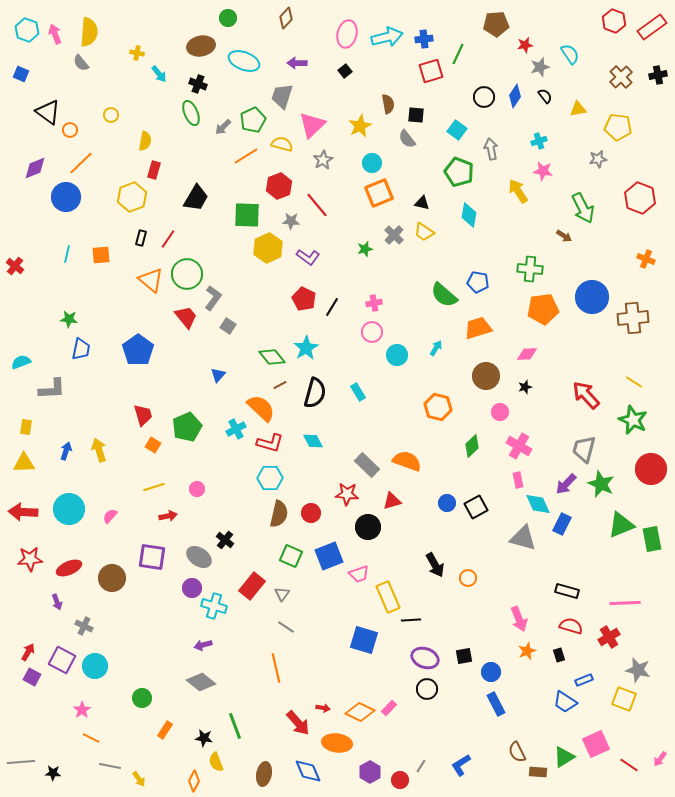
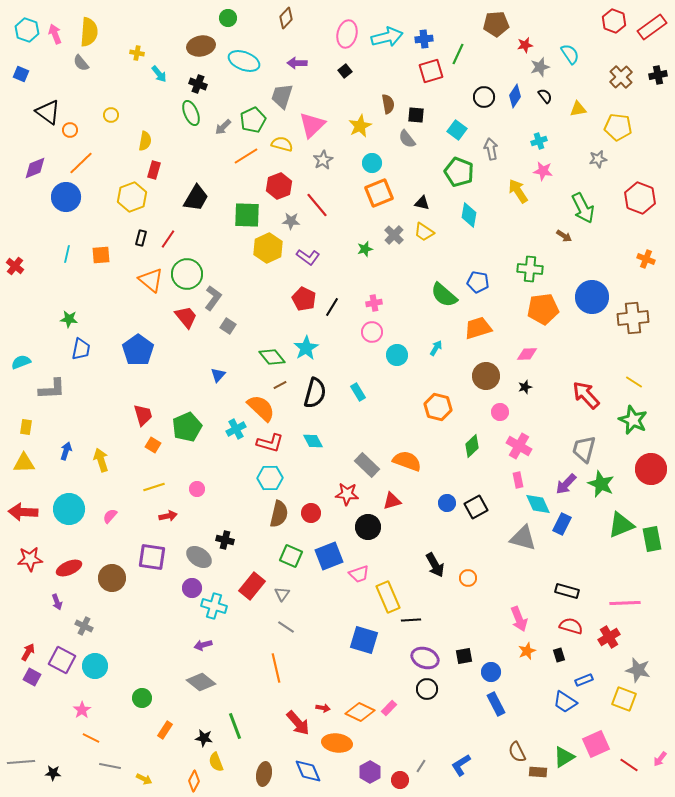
yellow arrow at (99, 450): moved 2 px right, 10 px down
black cross at (225, 540): rotated 24 degrees counterclockwise
yellow arrow at (139, 779): moved 5 px right; rotated 28 degrees counterclockwise
